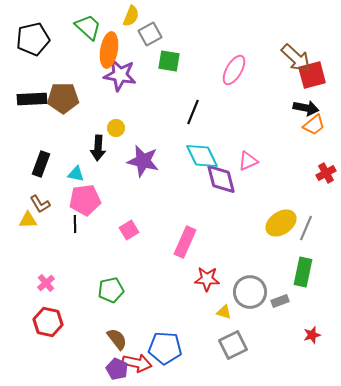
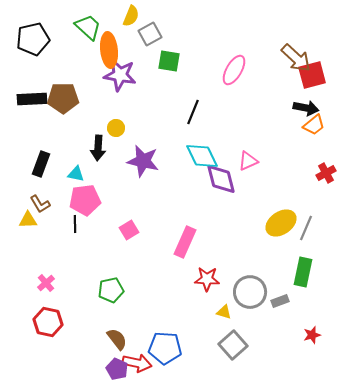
orange ellipse at (109, 50): rotated 16 degrees counterclockwise
gray square at (233, 345): rotated 16 degrees counterclockwise
